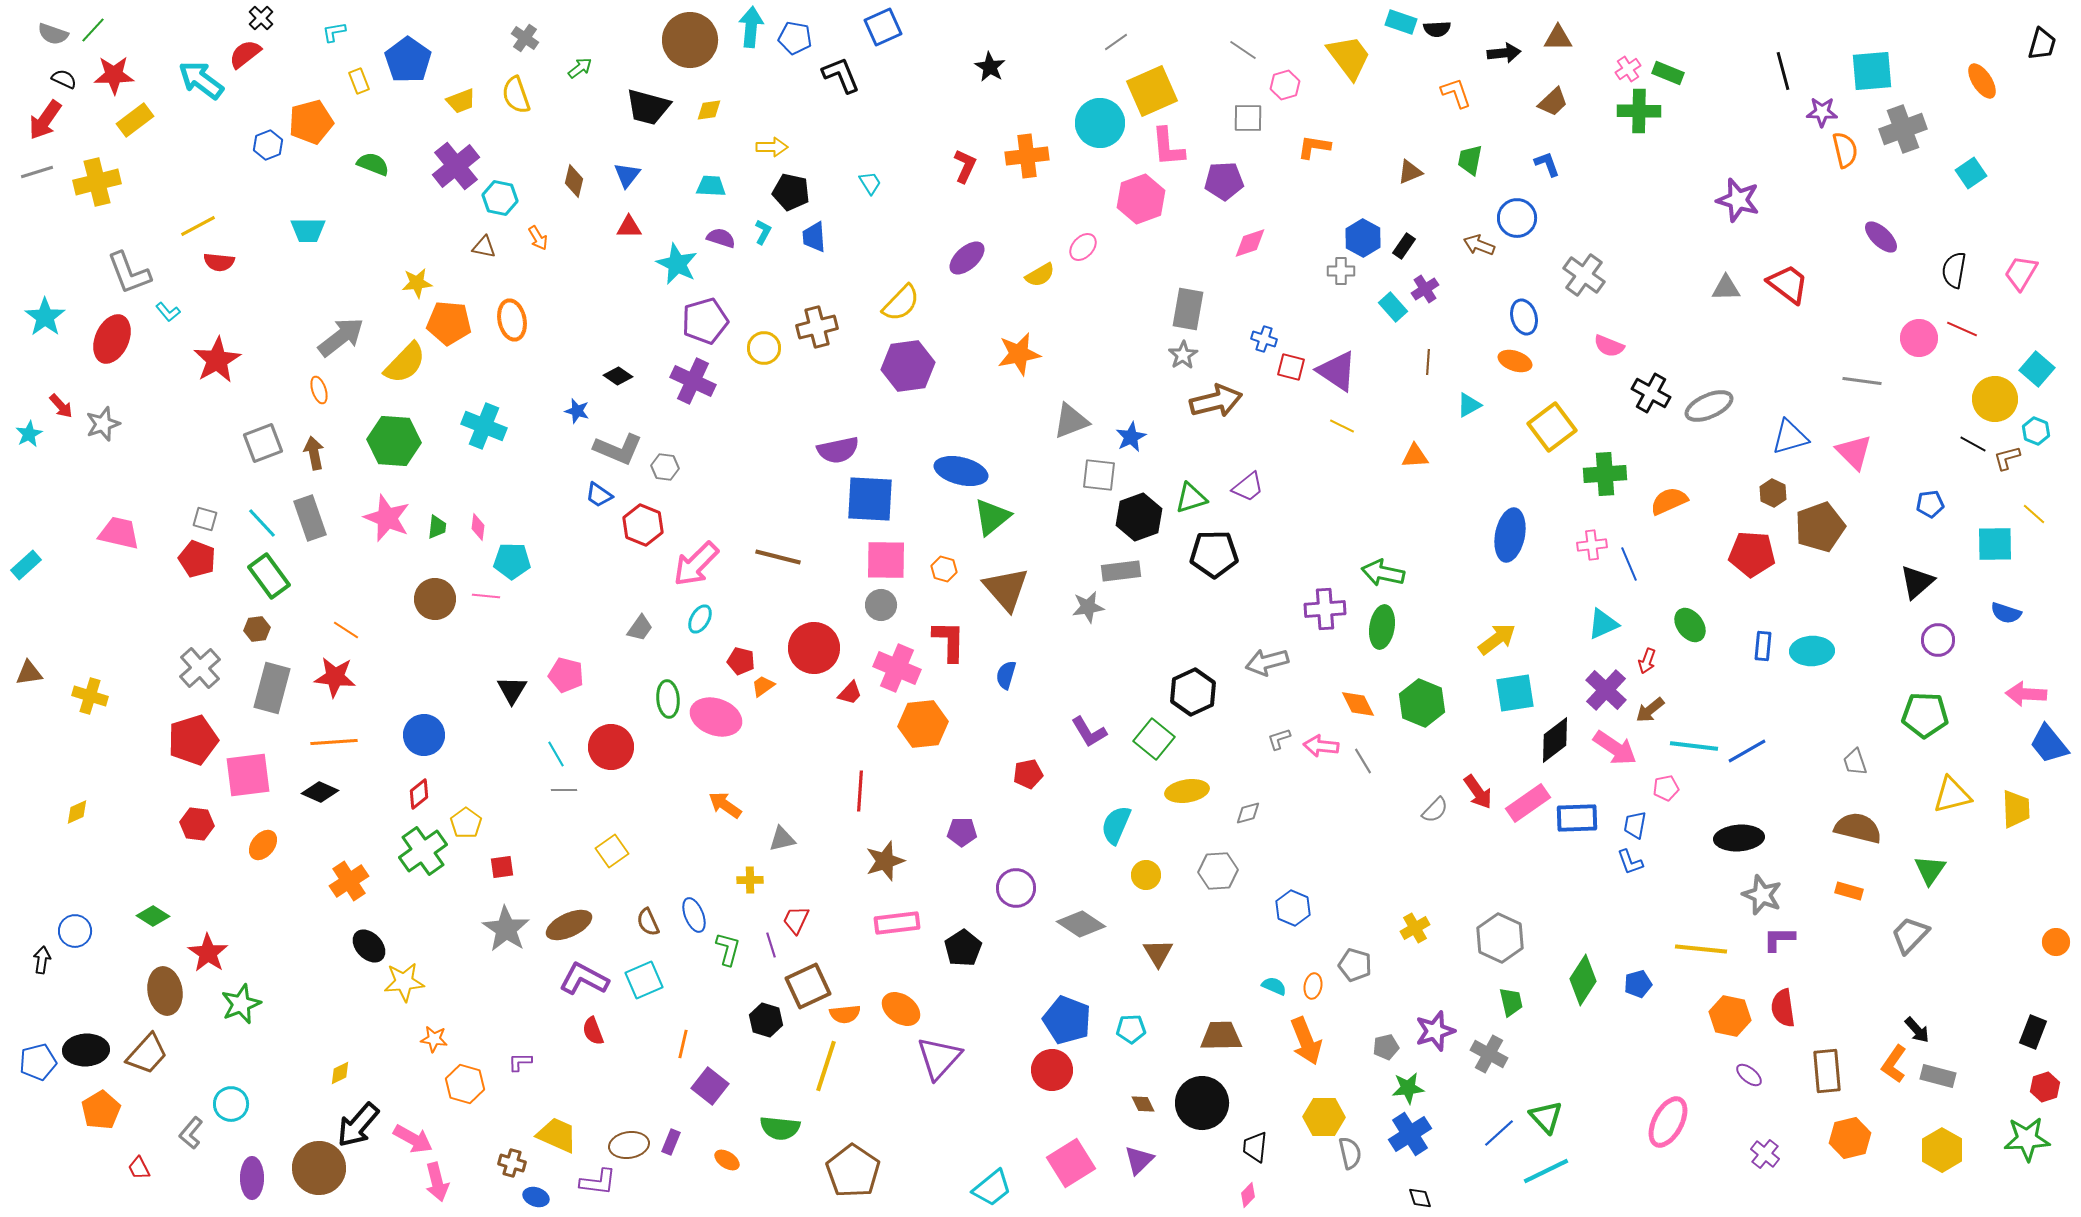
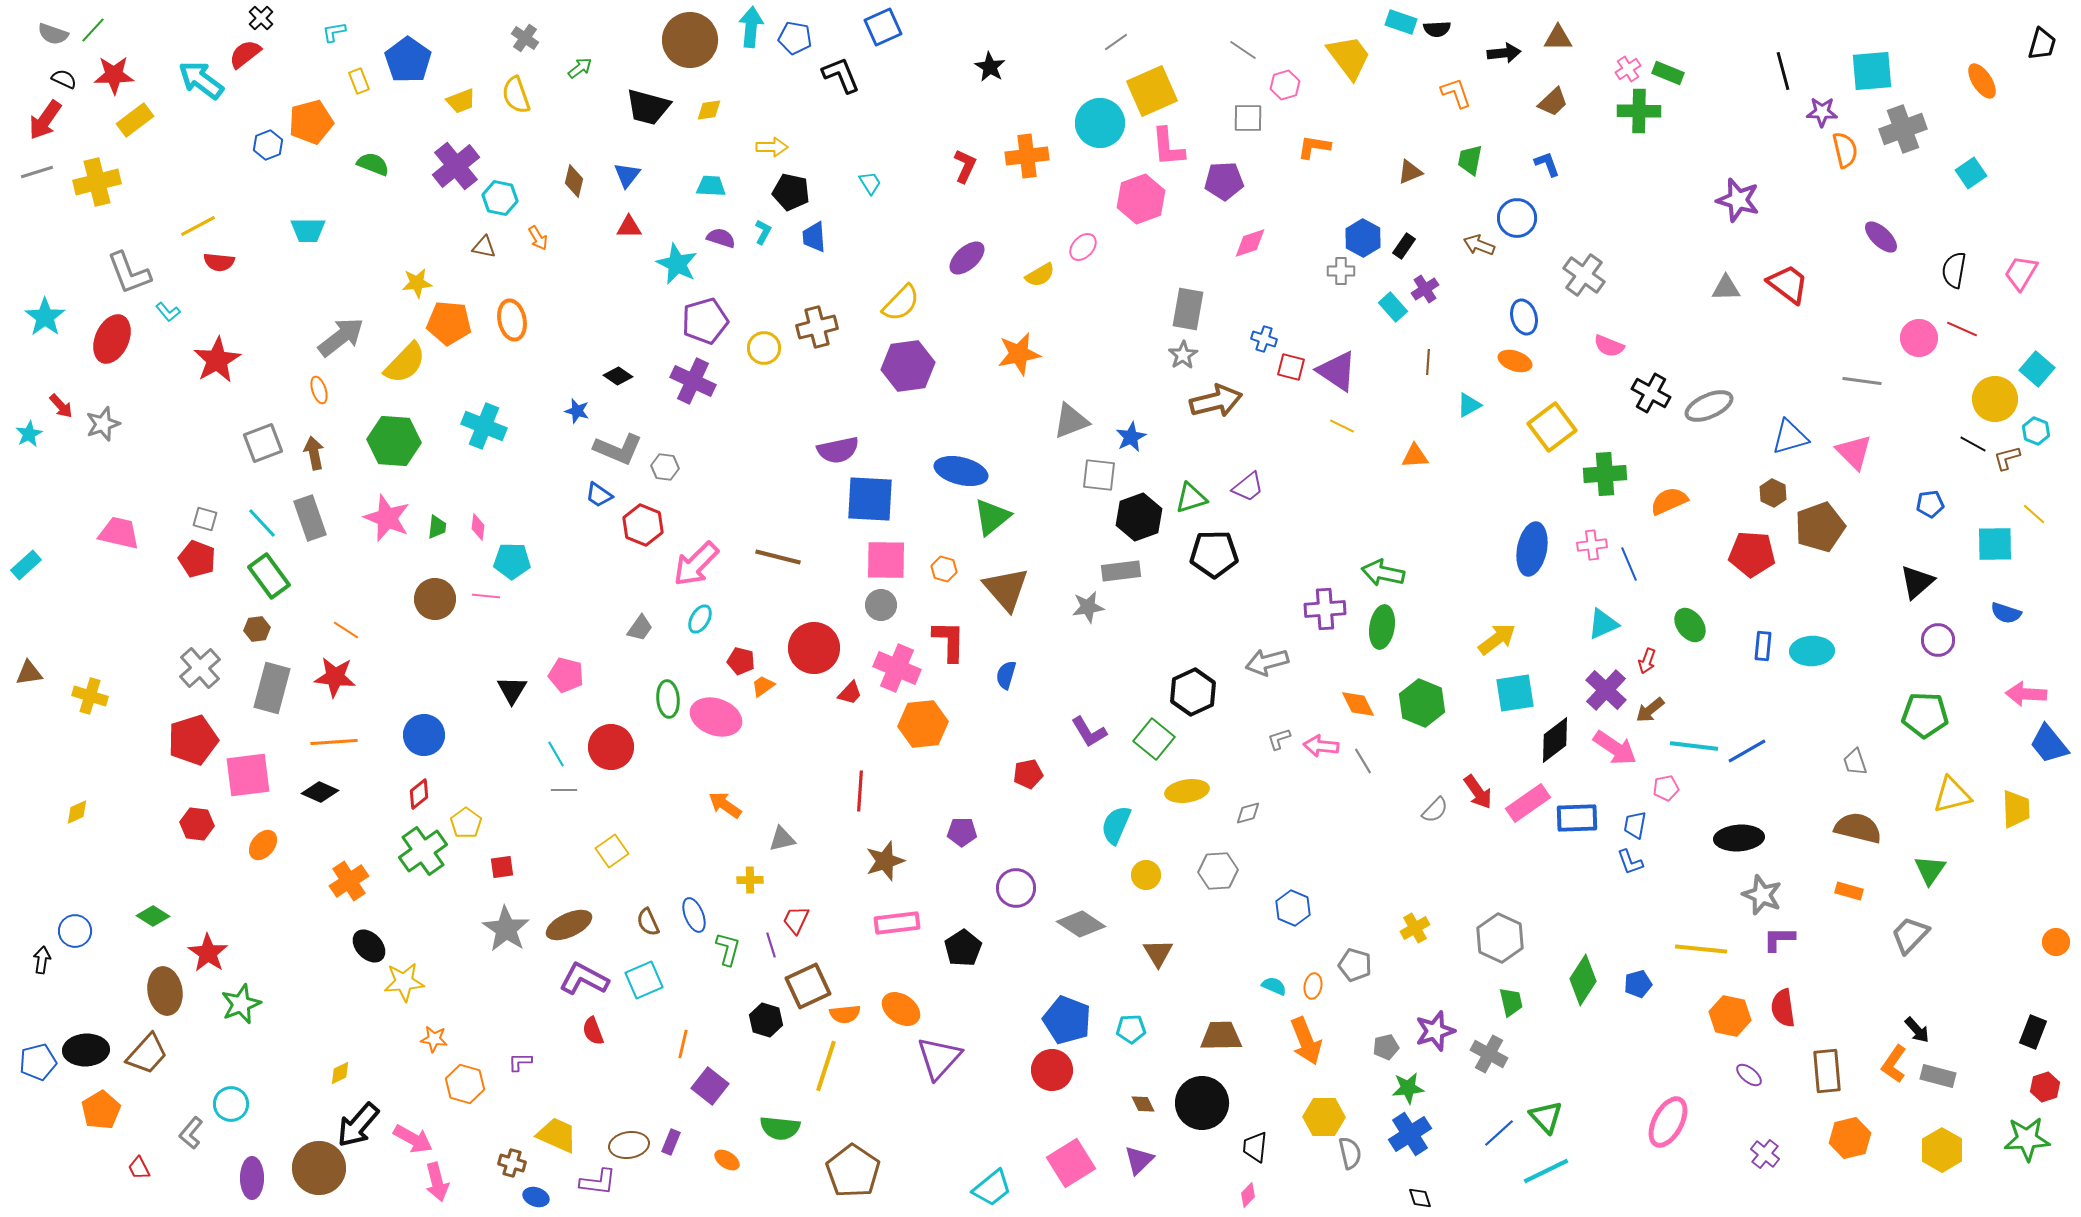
blue ellipse at (1510, 535): moved 22 px right, 14 px down
